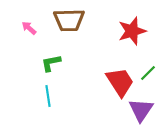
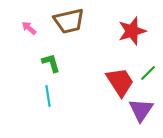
brown trapezoid: moved 1 px down; rotated 12 degrees counterclockwise
green L-shape: rotated 85 degrees clockwise
